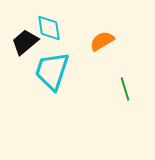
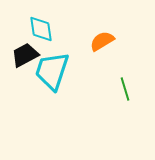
cyan diamond: moved 8 px left, 1 px down
black trapezoid: moved 13 px down; rotated 12 degrees clockwise
